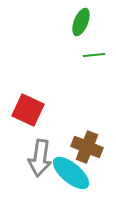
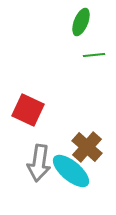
brown cross: rotated 20 degrees clockwise
gray arrow: moved 1 px left, 5 px down
cyan ellipse: moved 2 px up
